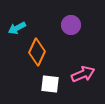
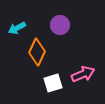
purple circle: moved 11 px left
white square: moved 3 px right, 1 px up; rotated 24 degrees counterclockwise
